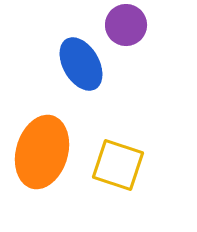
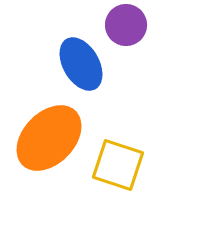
orange ellipse: moved 7 px right, 14 px up; rotated 28 degrees clockwise
